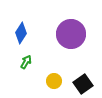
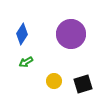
blue diamond: moved 1 px right, 1 px down
green arrow: rotated 152 degrees counterclockwise
black square: rotated 18 degrees clockwise
